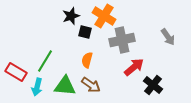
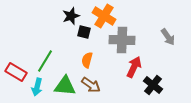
black square: moved 1 px left
gray cross: rotated 15 degrees clockwise
red arrow: rotated 25 degrees counterclockwise
